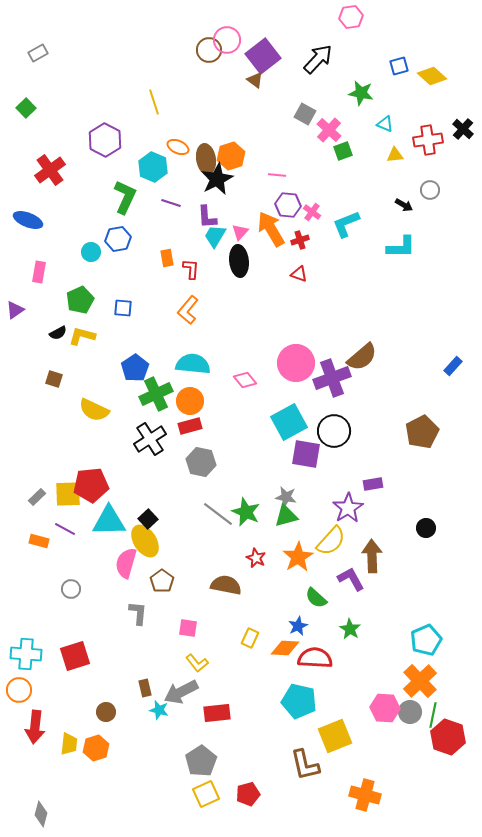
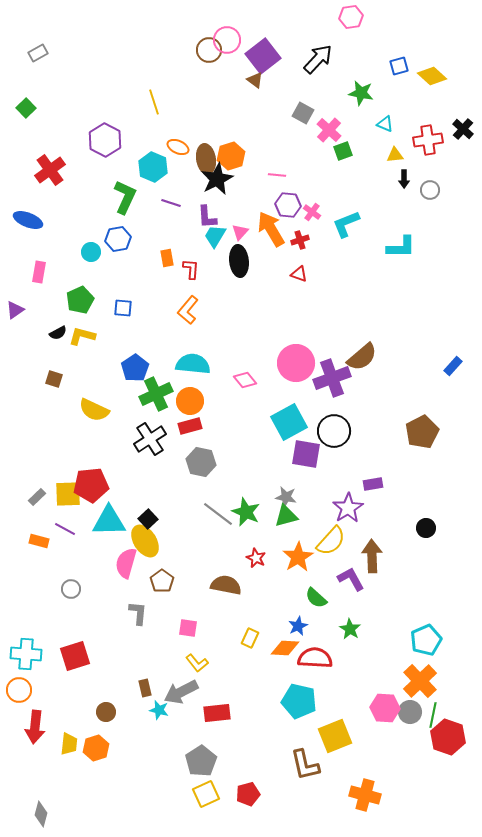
gray square at (305, 114): moved 2 px left, 1 px up
black arrow at (404, 205): moved 26 px up; rotated 60 degrees clockwise
